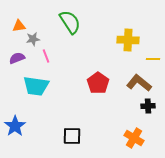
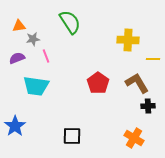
brown L-shape: moved 2 px left; rotated 20 degrees clockwise
